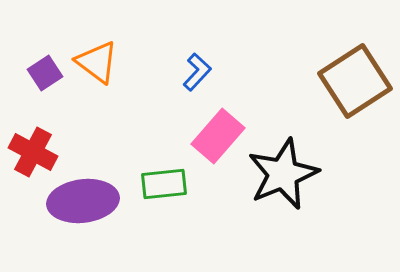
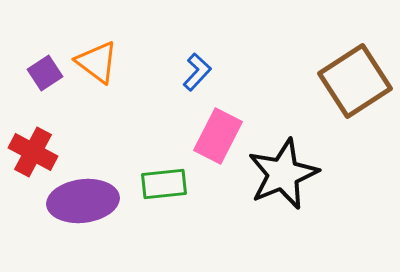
pink rectangle: rotated 14 degrees counterclockwise
